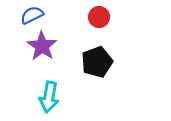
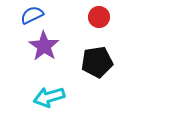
purple star: moved 2 px right
black pentagon: rotated 12 degrees clockwise
cyan arrow: rotated 64 degrees clockwise
